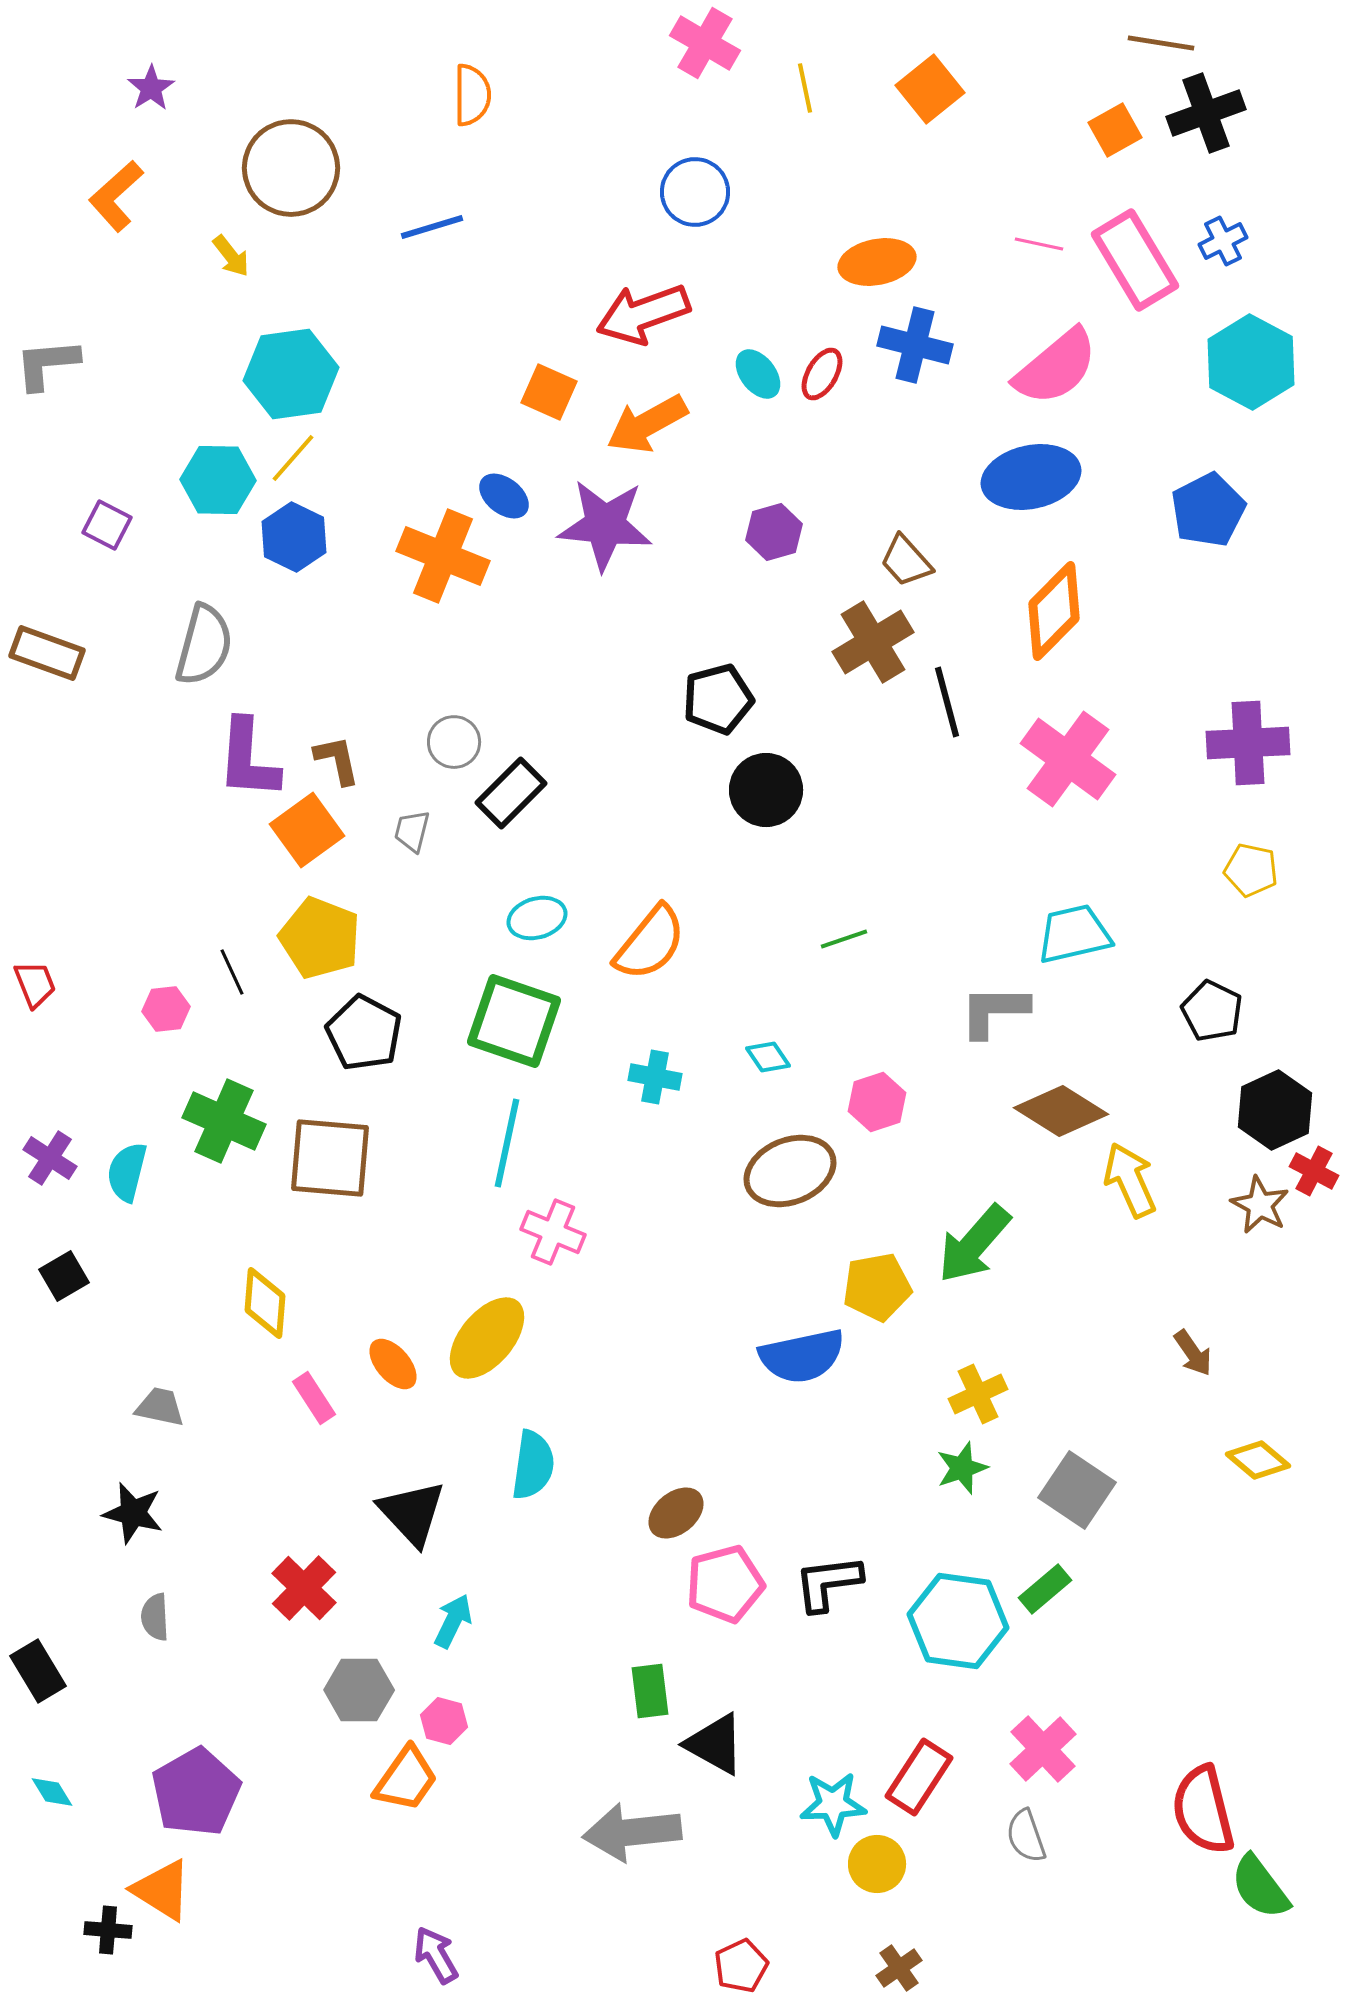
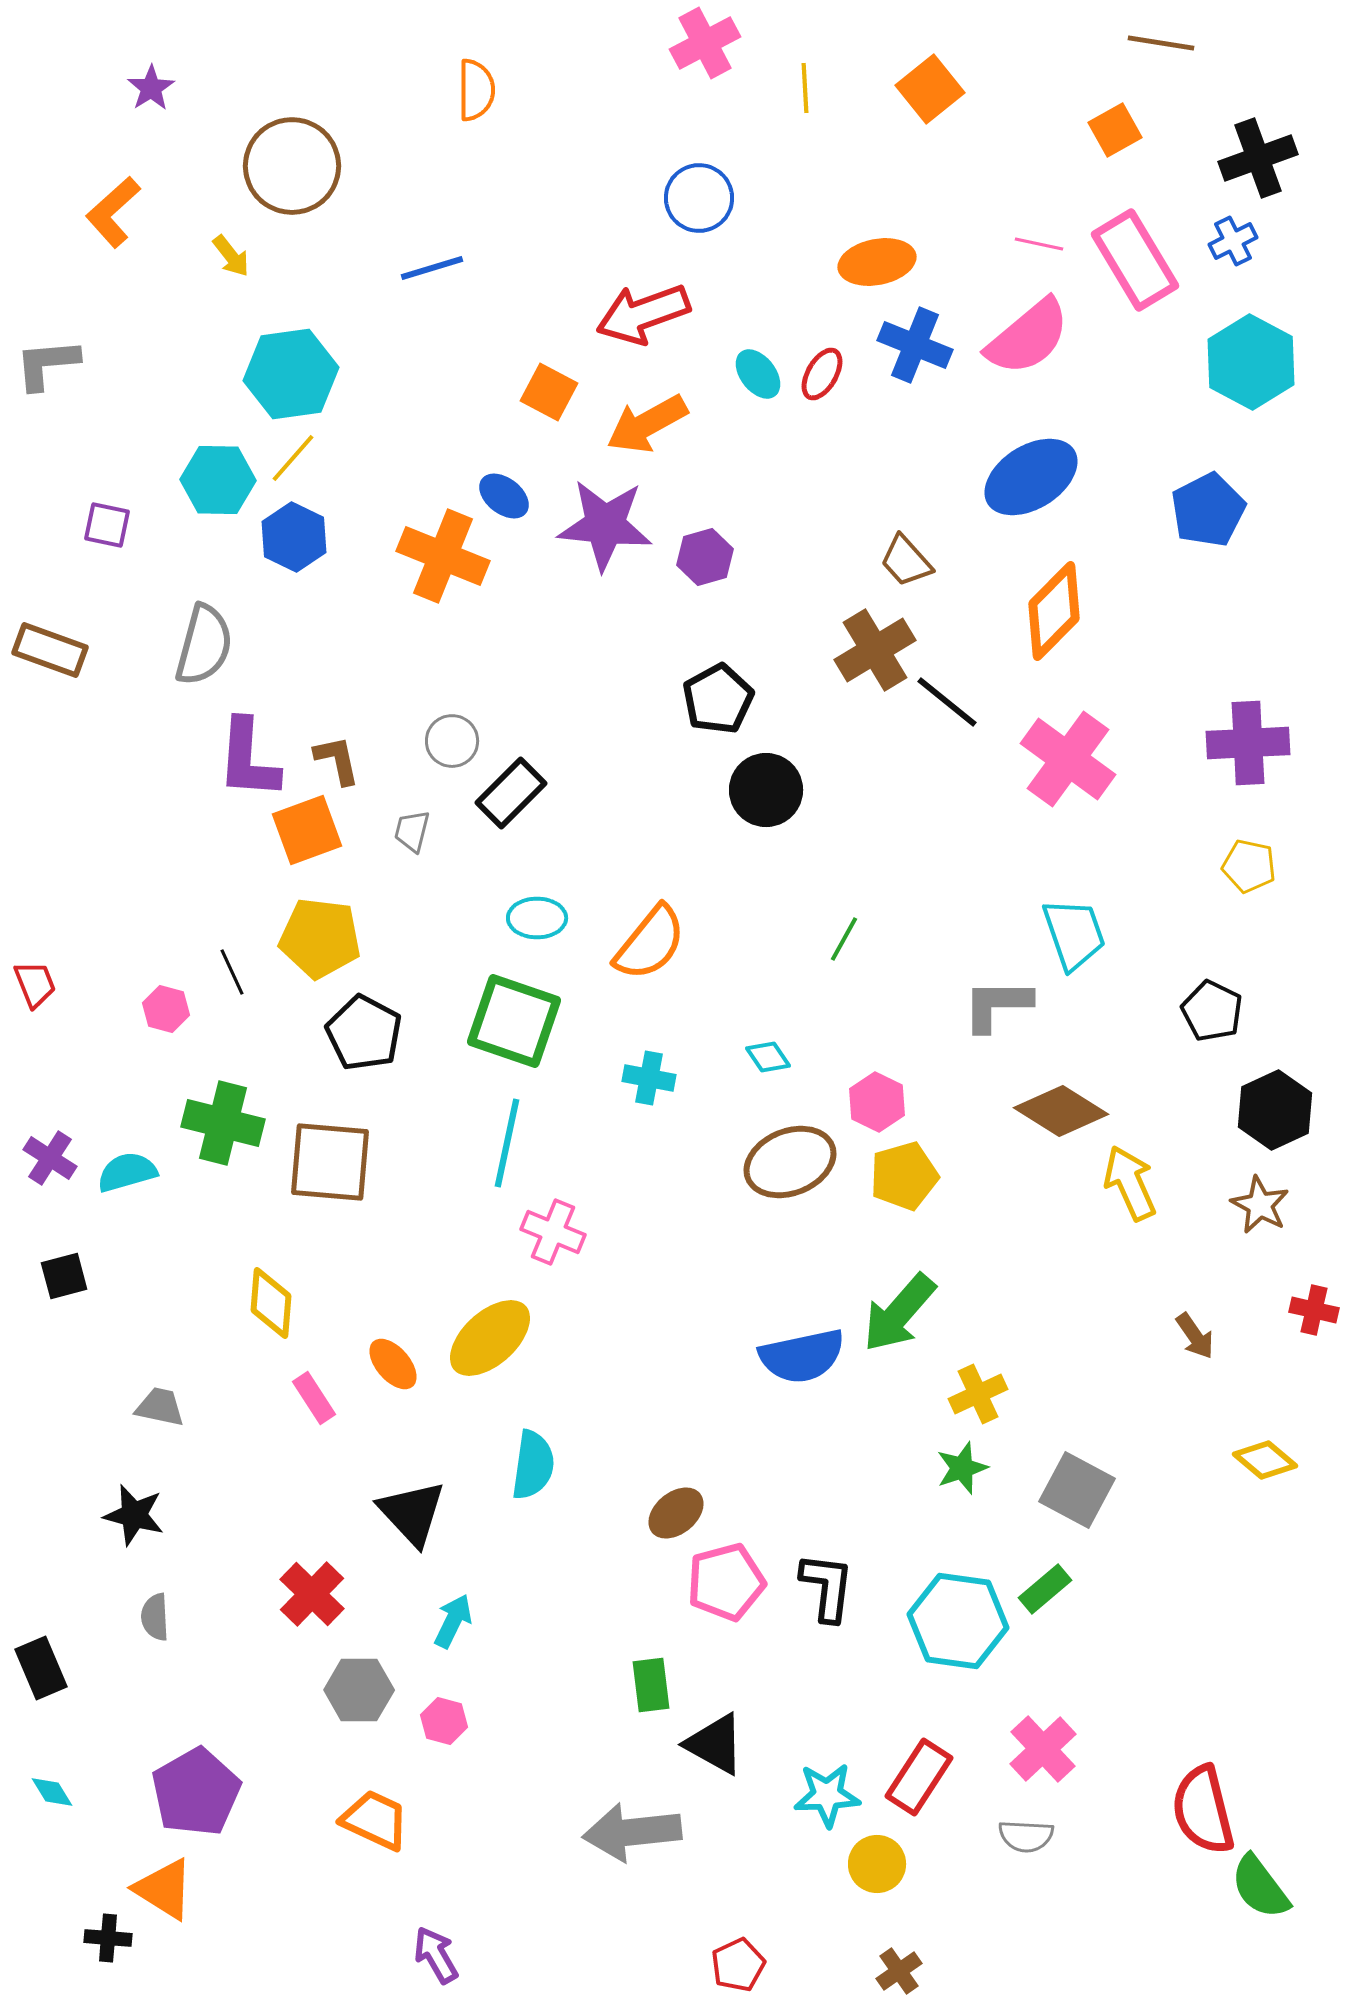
pink cross at (705, 43): rotated 32 degrees clockwise
yellow line at (805, 88): rotated 9 degrees clockwise
orange semicircle at (472, 95): moved 4 px right, 5 px up
black cross at (1206, 113): moved 52 px right, 45 px down
brown circle at (291, 168): moved 1 px right, 2 px up
blue circle at (695, 192): moved 4 px right, 6 px down
orange L-shape at (116, 196): moved 3 px left, 16 px down
blue line at (432, 227): moved 41 px down
blue cross at (1223, 241): moved 10 px right
blue cross at (915, 345): rotated 8 degrees clockwise
pink semicircle at (1056, 367): moved 28 px left, 30 px up
orange square at (549, 392): rotated 4 degrees clockwise
blue ellipse at (1031, 477): rotated 20 degrees counterclockwise
purple square at (107, 525): rotated 15 degrees counterclockwise
purple hexagon at (774, 532): moved 69 px left, 25 px down
brown cross at (873, 642): moved 2 px right, 8 px down
brown rectangle at (47, 653): moved 3 px right, 3 px up
black pentagon at (718, 699): rotated 14 degrees counterclockwise
black line at (947, 702): rotated 36 degrees counterclockwise
gray circle at (454, 742): moved 2 px left, 1 px up
orange square at (307, 830): rotated 16 degrees clockwise
yellow pentagon at (1251, 870): moved 2 px left, 4 px up
cyan ellipse at (537, 918): rotated 16 degrees clockwise
cyan trapezoid at (1074, 934): rotated 84 degrees clockwise
yellow pentagon at (320, 938): rotated 14 degrees counterclockwise
green line at (844, 939): rotated 42 degrees counterclockwise
pink hexagon at (166, 1009): rotated 21 degrees clockwise
gray L-shape at (994, 1011): moved 3 px right, 6 px up
cyan cross at (655, 1077): moved 6 px left, 1 px down
pink hexagon at (877, 1102): rotated 16 degrees counterclockwise
green cross at (224, 1121): moved 1 px left, 2 px down; rotated 10 degrees counterclockwise
brown square at (330, 1158): moved 4 px down
brown ellipse at (790, 1171): moved 9 px up
red cross at (1314, 1171): moved 139 px down; rotated 15 degrees counterclockwise
cyan semicircle at (127, 1172): rotated 60 degrees clockwise
yellow arrow at (1130, 1180): moved 3 px down
green arrow at (974, 1244): moved 75 px left, 69 px down
black square at (64, 1276): rotated 15 degrees clockwise
yellow pentagon at (877, 1287): moved 27 px right, 111 px up; rotated 6 degrees counterclockwise
yellow diamond at (265, 1303): moved 6 px right
yellow ellipse at (487, 1338): moved 3 px right; rotated 8 degrees clockwise
brown arrow at (1193, 1353): moved 2 px right, 17 px up
yellow diamond at (1258, 1460): moved 7 px right
gray square at (1077, 1490): rotated 6 degrees counterclockwise
black star at (133, 1513): moved 1 px right, 2 px down
black L-shape at (828, 1583): moved 1 px left, 4 px down; rotated 104 degrees clockwise
pink pentagon at (725, 1584): moved 1 px right, 2 px up
red cross at (304, 1588): moved 8 px right, 6 px down
black rectangle at (38, 1671): moved 3 px right, 3 px up; rotated 8 degrees clockwise
green rectangle at (650, 1691): moved 1 px right, 6 px up
orange trapezoid at (406, 1779): moved 31 px left, 41 px down; rotated 100 degrees counterclockwise
cyan star at (833, 1804): moved 6 px left, 9 px up
gray semicircle at (1026, 1836): rotated 68 degrees counterclockwise
orange triangle at (162, 1890): moved 2 px right, 1 px up
black cross at (108, 1930): moved 8 px down
red pentagon at (741, 1966): moved 3 px left, 1 px up
brown cross at (899, 1968): moved 3 px down
